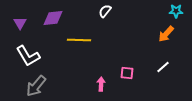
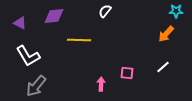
purple diamond: moved 1 px right, 2 px up
purple triangle: rotated 32 degrees counterclockwise
